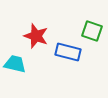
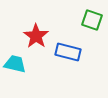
green square: moved 11 px up
red star: rotated 15 degrees clockwise
